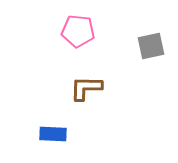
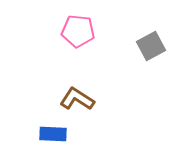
gray square: rotated 16 degrees counterclockwise
brown L-shape: moved 9 px left, 11 px down; rotated 32 degrees clockwise
